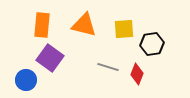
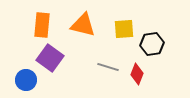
orange triangle: moved 1 px left
